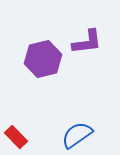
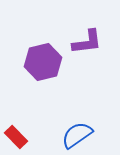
purple hexagon: moved 3 px down
